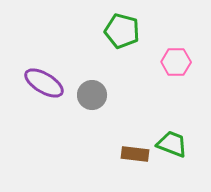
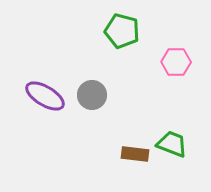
purple ellipse: moved 1 px right, 13 px down
